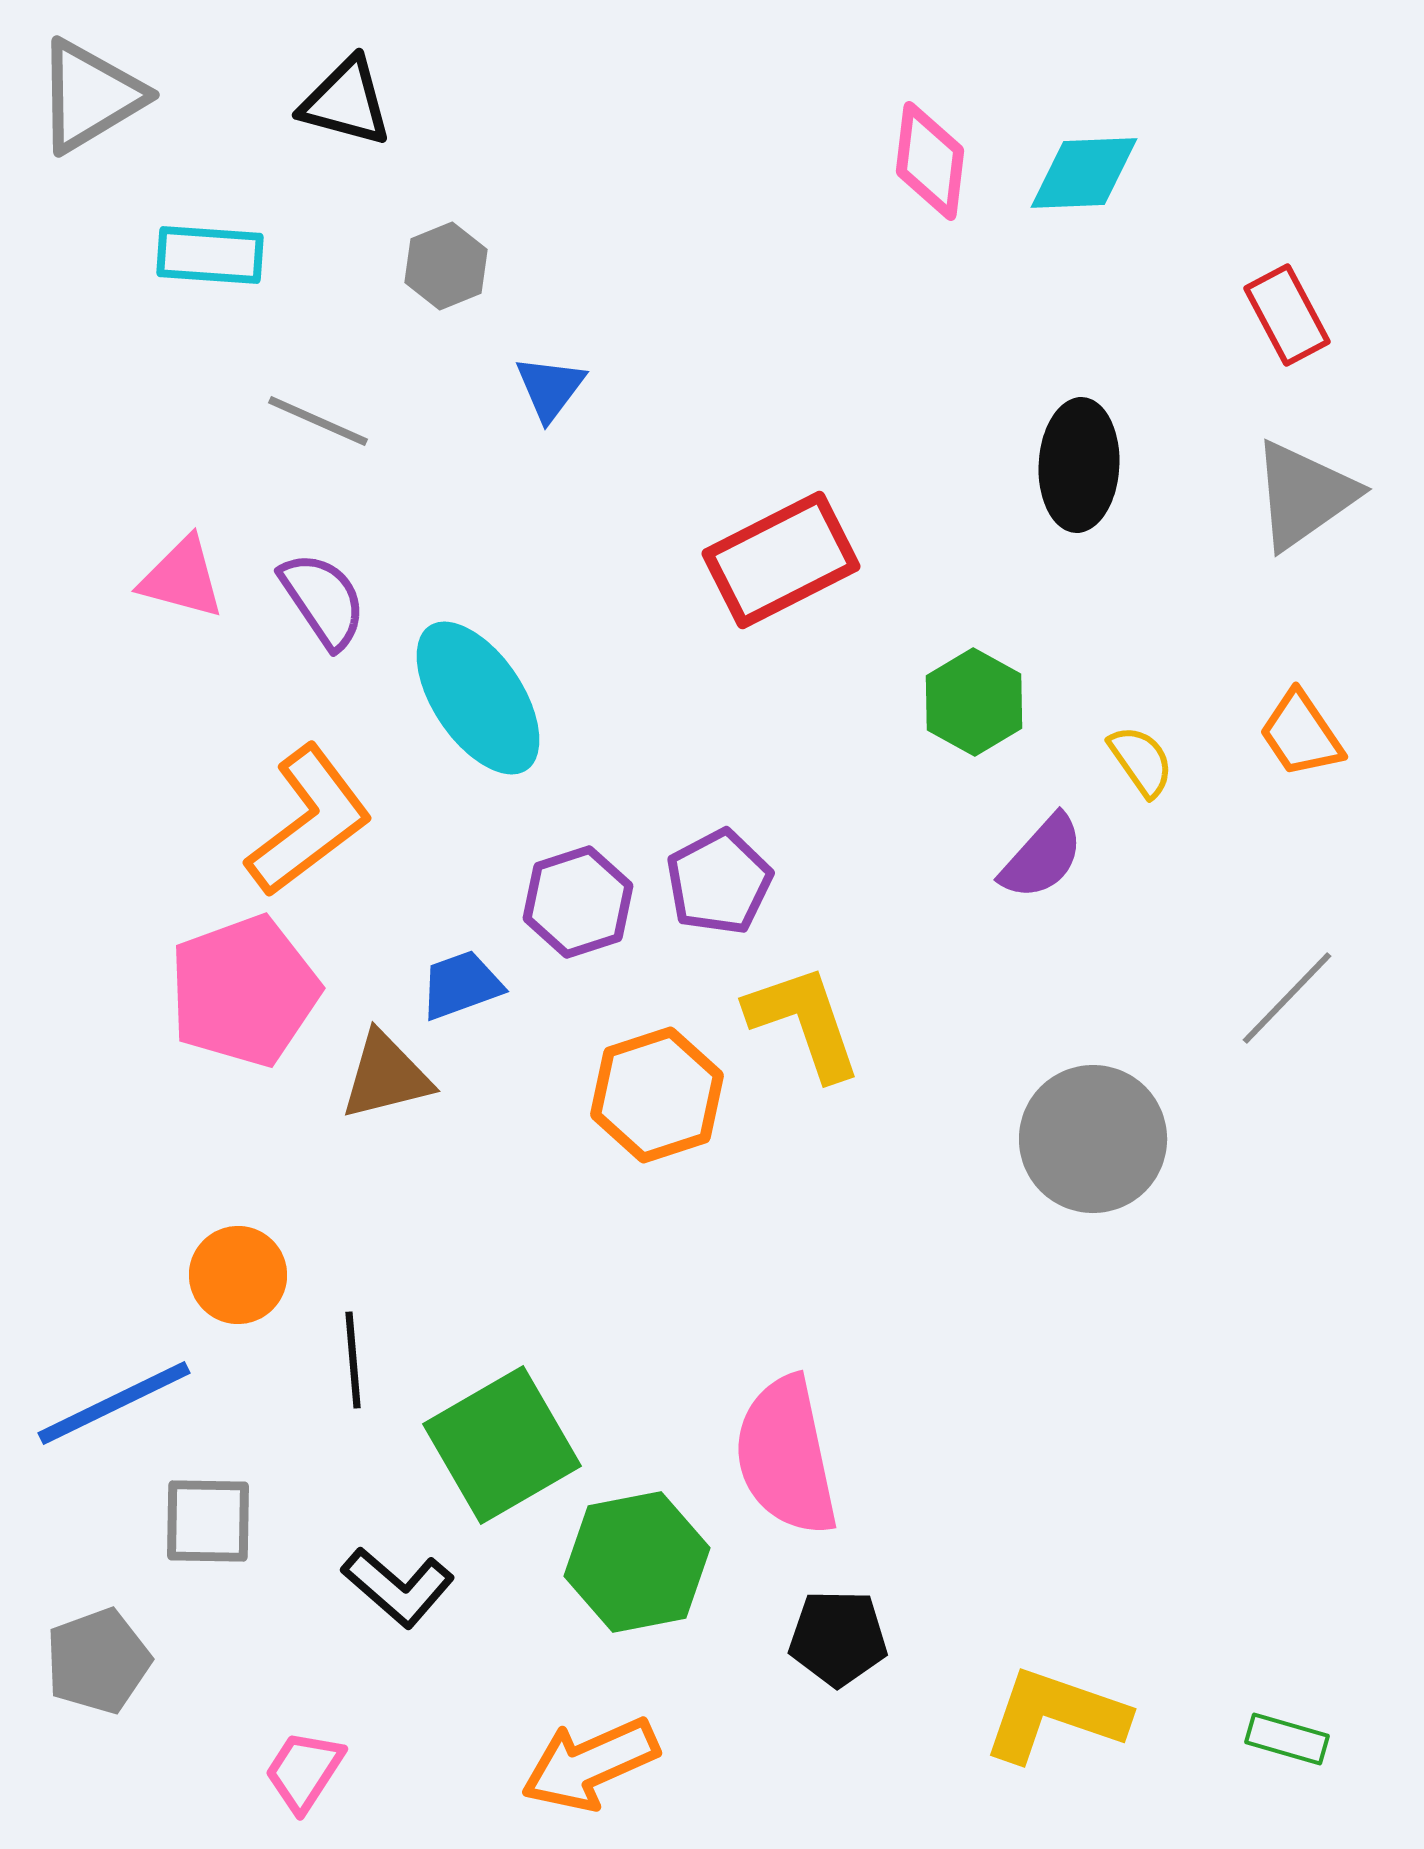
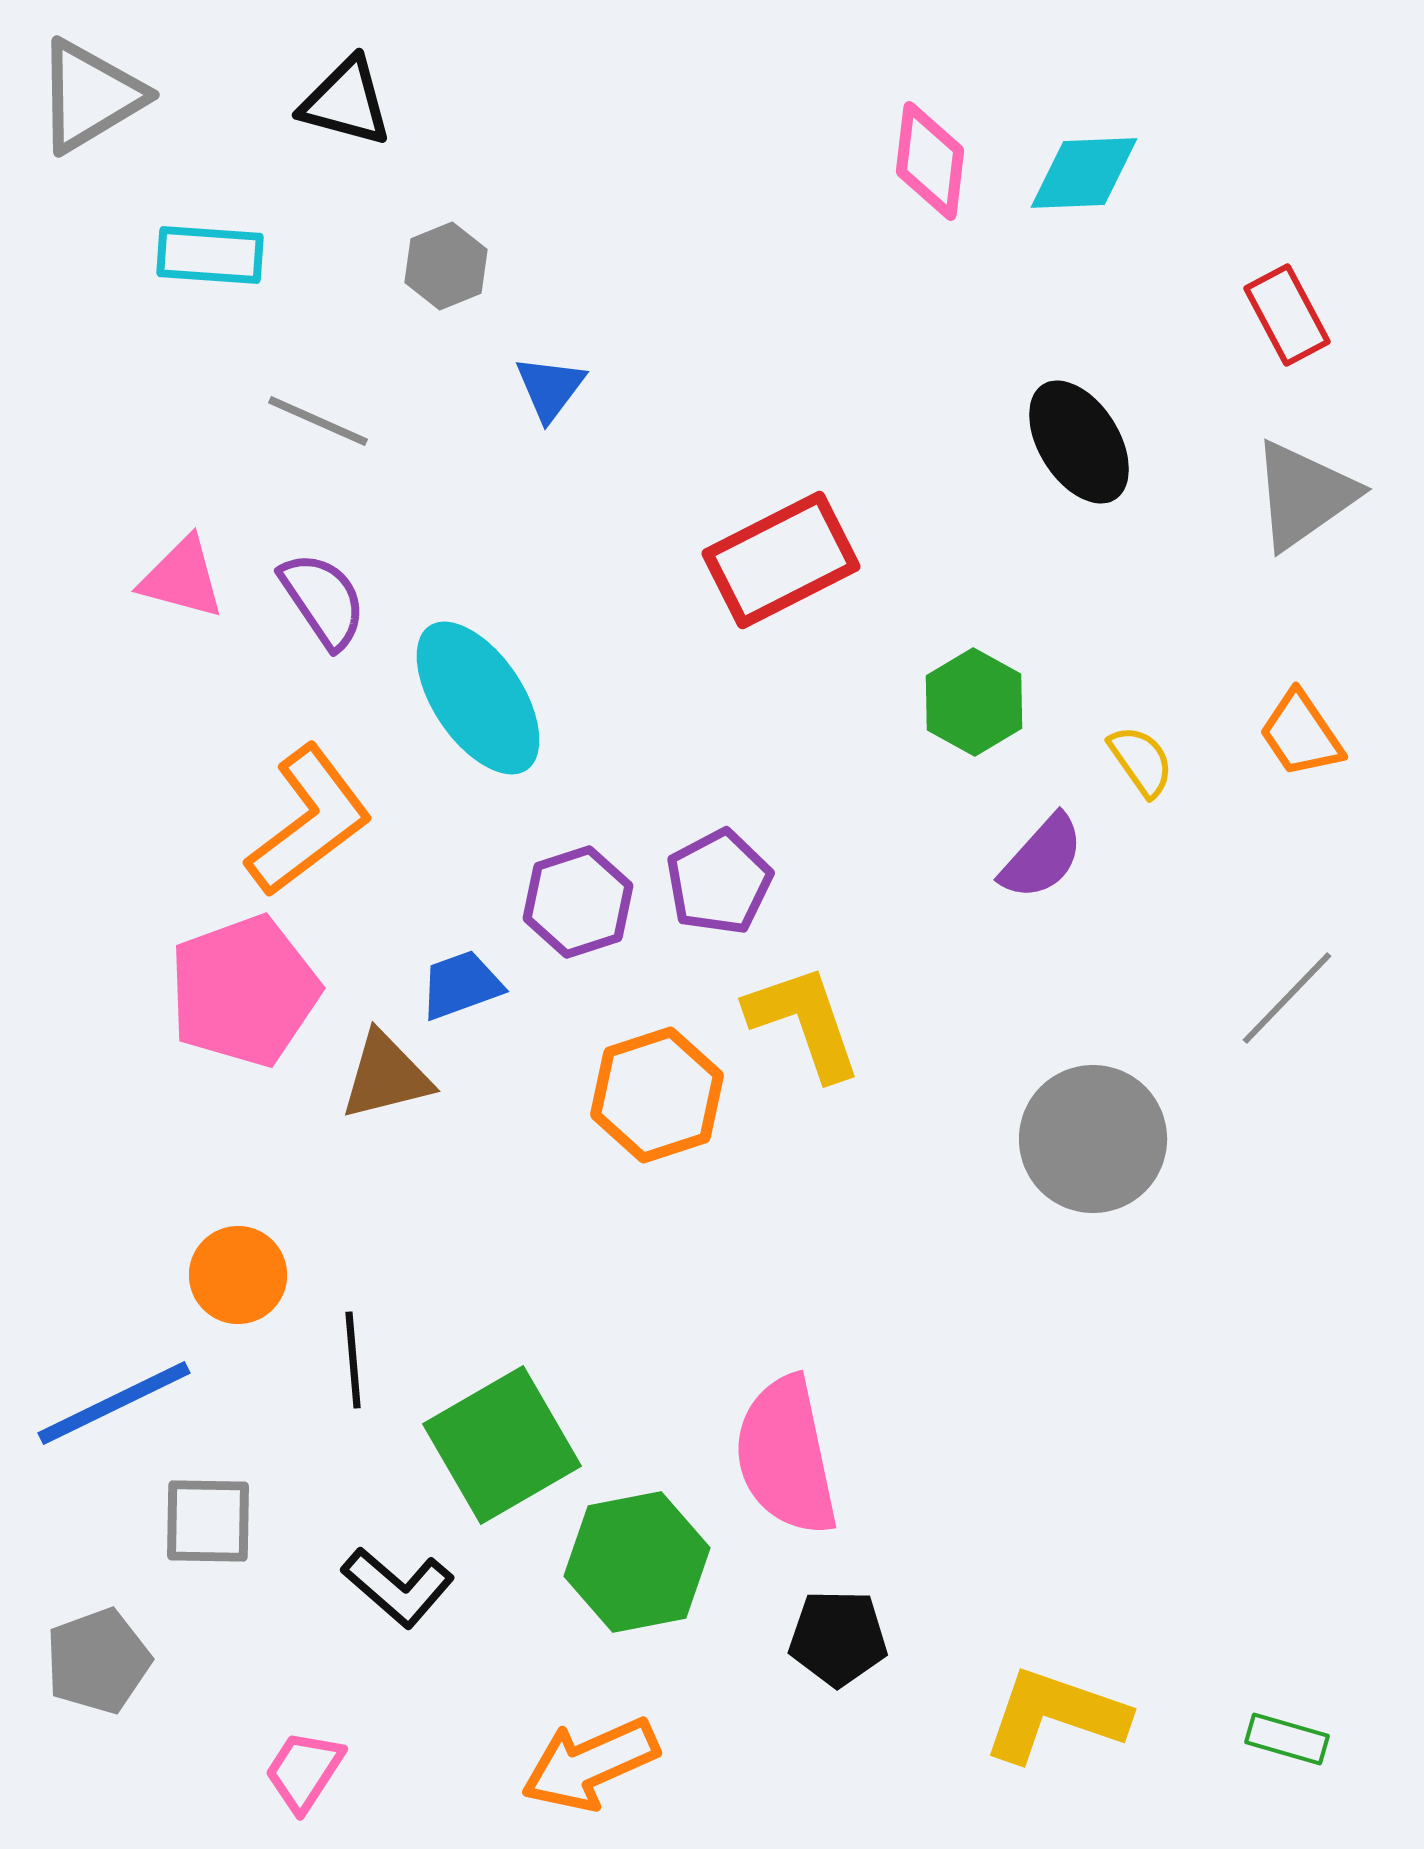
black ellipse at (1079, 465): moved 23 px up; rotated 35 degrees counterclockwise
